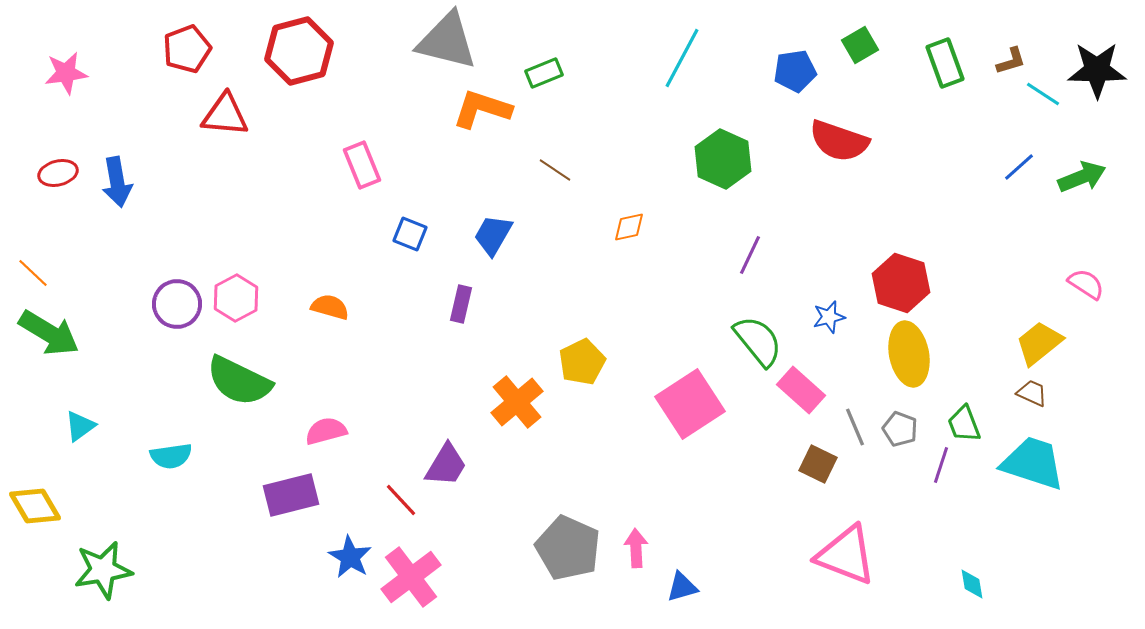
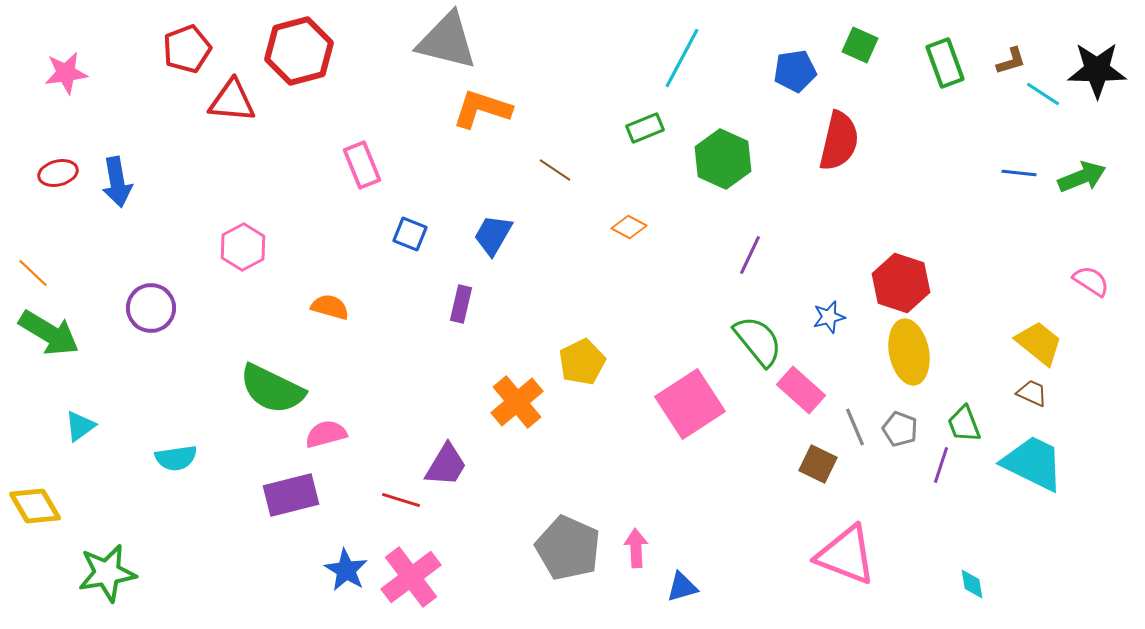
green square at (860, 45): rotated 36 degrees counterclockwise
green rectangle at (544, 73): moved 101 px right, 55 px down
red triangle at (225, 115): moved 7 px right, 14 px up
red semicircle at (839, 141): rotated 96 degrees counterclockwise
blue line at (1019, 167): moved 6 px down; rotated 48 degrees clockwise
orange diamond at (629, 227): rotated 40 degrees clockwise
pink semicircle at (1086, 284): moved 5 px right, 3 px up
pink hexagon at (236, 298): moved 7 px right, 51 px up
purple circle at (177, 304): moved 26 px left, 4 px down
yellow trapezoid at (1039, 343): rotated 78 degrees clockwise
yellow ellipse at (909, 354): moved 2 px up
green semicircle at (239, 381): moved 33 px right, 8 px down
pink semicircle at (326, 431): moved 3 px down
cyan semicircle at (171, 456): moved 5 px right, 2 px down
cyan trapezoid at (1033, 463): rotated 8 degrees clockwise
red line at (401, 500): rotated 30 degrees counterclockwise
blue star at (350, 557): moved 4 px left, 13 px down
green star at (103, 570): moved 4 px right, 3 px down
